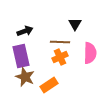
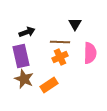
black arrow: moved 2 px right, 1 px down
brown star: moved 1 px left, 2 px down
